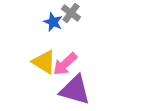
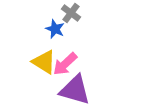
blue star: moved 2 px right, 7 px down
